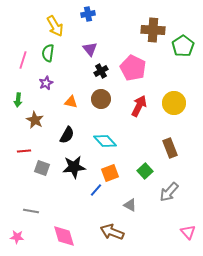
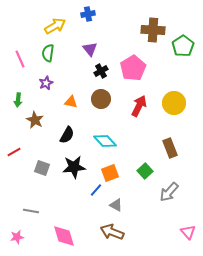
yellow arrow: rotated 90 degrees counterclockwise
pink line: moved 3 px left, 1 px up; rotated 42 degrees counterclockwise
pink pentagon: rotated 15 degrees clockwise
red line: moved 10 px left, 1 px down; rotated 24 degrees counterclockwise
gray triangle: moved 14 px left
pink star: rotated 16 degrees counterclockwise
